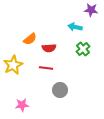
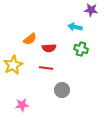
green cross: moved 2 px left; rotated 32 degrees counterclockwise
gray circle: moved 2 px right
